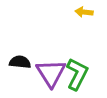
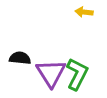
black semicircle: moved 4 px up
